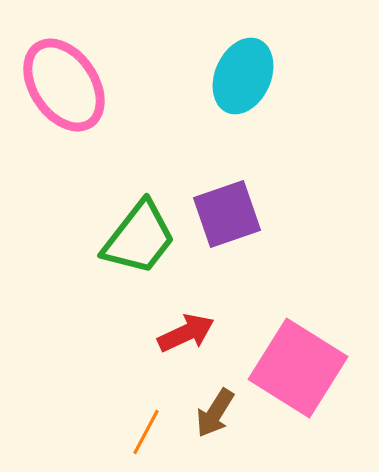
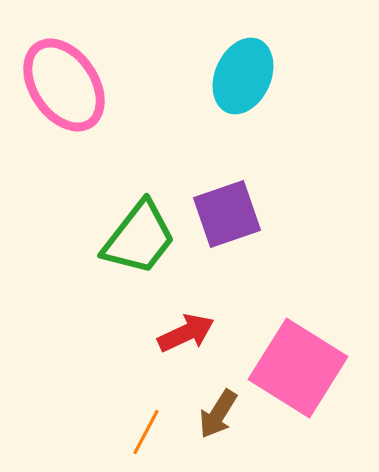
brown arrow: moved 3 px right, 1 px down
